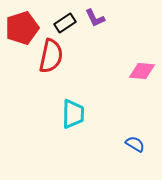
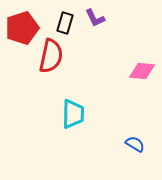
black rectangle: rotated 40 degrees counterclockwise
